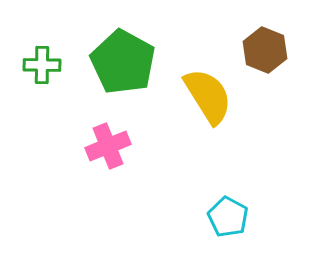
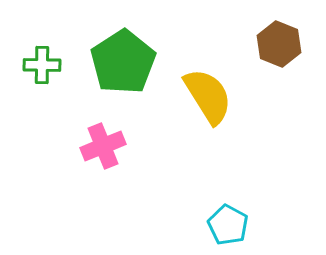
brown hexagon: moved 14 px right, 6 px up
green pentagon: rotated 10 degrees clockwise
pink cross: moved 5 px left
cyan pentagon: moved 8 px down
